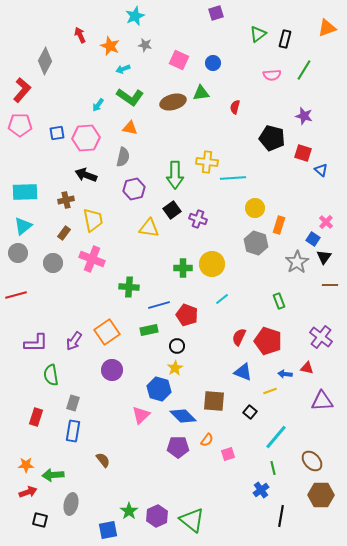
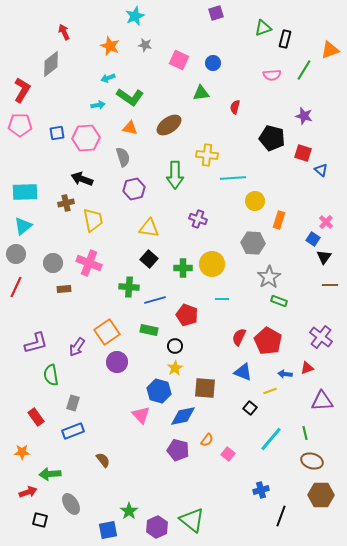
orange triangle at (327, 28): moved 3 px right, 22 px down
green triangle at (258, 34): moved 5 px right, 6 px up; rotated 18 degrees clockwise
red arrow at (80, 35): moved 16 px left, 3 px up
gray diamond at (45, 61): moved 6 px right, 3 px down; rotated 24 degrees clockwise
cyan arrow at (123, 69): moved 15 px left, 9 px down
red L-shape at (22, 90): rotated 10 degrees counterclockwise
brown ellipse at (173, 102): moved 4 px left, 23 px down; rotated 20 degrees counterclockwise
cyan arrow at (98, 105): rotated 136 degrees counterclockwise
gray semicircle at (123, 157): rotated 30 degrees counterclockwise
yellow cross at (207, 162): moved 7 px up
black arrow at (86, 175): moved 4 px left, 4 px down
brown cross at (66, 200): moved 3 px down
yellow circle at (255, 208): moved 7 px up
black square at (172, 210): moved 23 px left, 49 px down; rotated 12 degrees counterclockwise
orange rectangle at (279, 225): moved 5 px up
brown rectangle at (64, 233): moved 56 px down; rotated 48 degrees clockwise
gray hexagon at (256, 243): moved 3 px left; rotated 15 degrees counterclockwise
gray circle at (18, 253): moved 2 px left, 1 px down
pink cross at (92, 259): moved 3 px left, 4 px down
gray star at (297, 262): moved 28 px left, 15 px down
red line at (16, 295): moved 8 px up; rotated 50 degrees counterclockwise
cyan line at (222, 299): rotated 40 degrees clockwise
green rectangle at (279, 301): rotated 49 degrees counterclockwise
blue line at (159, 305): moved 4 px left, 5 px up
green rectangle at (149, 330): rotated 24 degrees clockwise
purple arrow at (74, 341): moved 3 px right, 6 px down
red pentagon at (268, 341): rotated 12 degrees clockwise
purple L-shape at (36, 343): rotated 15 degrees counterclockwise
black circle at (177, 346): moved 2 px left
red triangle at (307, 368): rotated 32 degrees counterclockwise
purple circle at (112, 370): moved 5 px right, 8 px up
blue hexagon at (159, 389): moved 2 px down
brown square at (214, 401): moved 9 px left, 13 px up
black square at (250, 412): moved 4 px up
pink triangle at (141, 415): rotated 30 degrees counterclockwise
blue diamond at (183, 416): rotated 56 degrees counterclockwise
red rectangle at (36, 417): rotated 54 degrees counterclockwise
blue rectangle at (73, 431): rotated 60 degrees clockwise
cyan line at (276, 437): moved 5 px left, 2 px down
purple pentagon at (178, 447): moved 3 px down; rotated 15 degrees clockwise
pink square at (228, 454): rotated 32 degrees counterclockwise
brown ellipse at (312, 461): rotated 30 degrees counterclockwise
orange star at (26, 465): moved 4 px left, 13 px up
green line at (273, 468): moved 32 px right, 35 px up
green arrow at (53, 475): moved 3 px left, 1 px up
blue cross at (261, 490): rotated 21 degrees clockwise
gray ellipse at (71, 504): rotated 45 degrees counterclockwise
purple hexagon at (157, 516): moved 11 px down
black line at (281, 516): rotated 10 degrees clockwise
